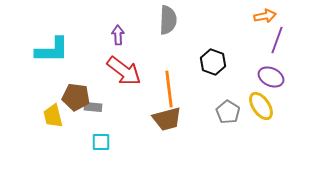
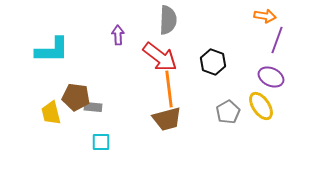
orange arrow: rotated 20 degrees clockwise
red arrow: moved 36 px right, 14 px up
gray pentagon: rotated 10 degrees clockwise
yellow trapezoid: moved 2 px left, 3 px up
